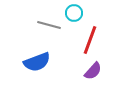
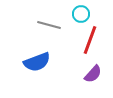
cyan circle: moved 7 px right, 1 px down
purple semicircle: moved 3 px down
